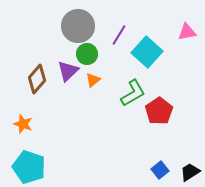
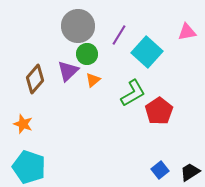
brown diamond: moved 2 px left
